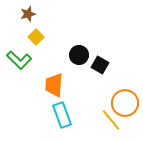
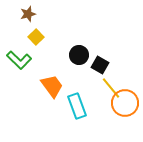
orange trapezoid: moved 2 px left, 1 px down; rotated 140 degrees clockwise
cyan rectangle: moved 15 px right, 9 px up
yellow line: moved 32 px up
